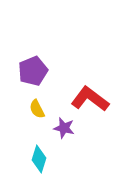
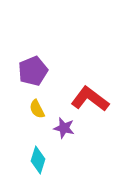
cyan diamond: moved 1 px left, 1 px down
